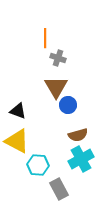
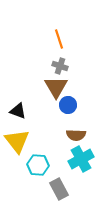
orange line: moved 14 px right, 1 px down; rotated 18 degrees counterclockwise
gray cross: moved 2 px right, 8 px down
brown semicircle: moved 2 px left; rotated 18 degrees clockwise
yellow triangle: rotated 24 degrees clockwise
